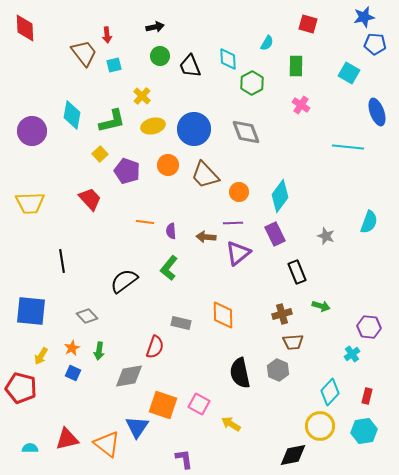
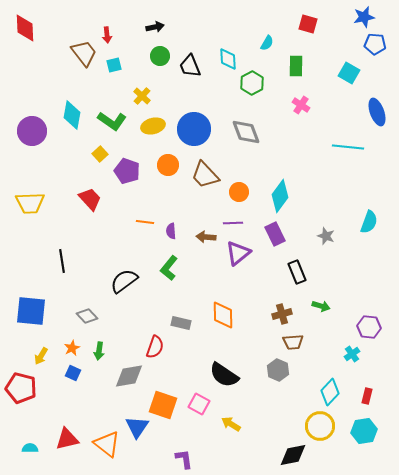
green L-shape at (112, 121): rotated 48 degrees clockwise
black semicircle at (240, 373): moved 16 px left, 2 px down; rotated 44 degrees counterclockwise
